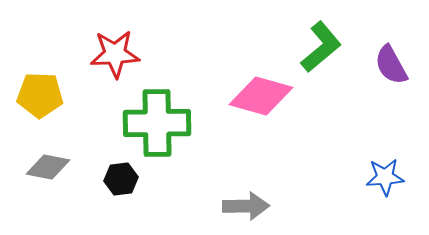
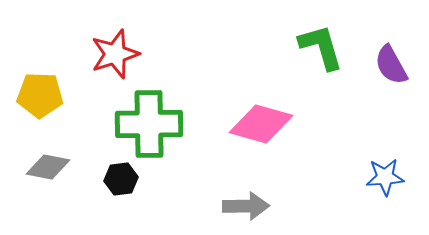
green L-shape: rotated 66 degrees counterclockwise
red star: rotated 15 degrees counterclockwise
pink diamond: moved 28 px down
green cross: moved 8 px left, 1 px down
